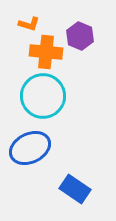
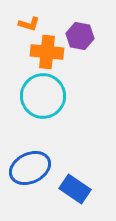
purple hexagon: rotated 12 degrees counterclockwise
orange cross: moved 1 px right
blue ellipse: moved 20 px down
